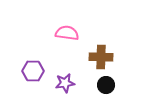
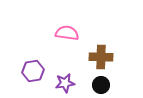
purple hexagon: rotated 10 degrees counterclockwise
black circle: moved 5 px left
